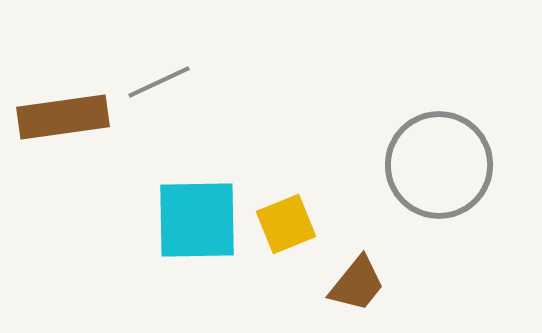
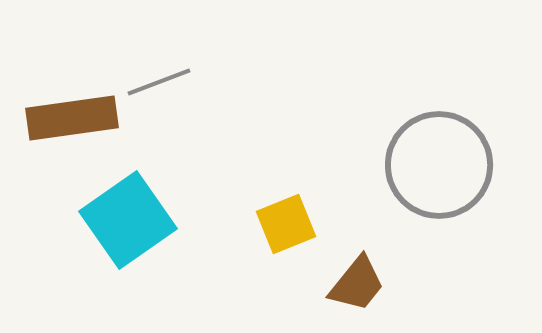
gray line: rotated 4 degrees clockwise
brown rectangle: moved 9 px right, 1 px down
cyan square: moved 69 px left; rotated 34 degrees counterclockwise
